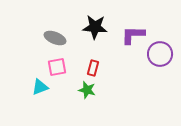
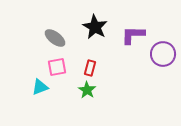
black star: rotated 25 degrees clockwise
gray ellipse: rotated 15 degrees clockwise
purple circle: moved 3 px right
red rectangle: moved 3 px left
green star: rotated 18 degrees clockwise
